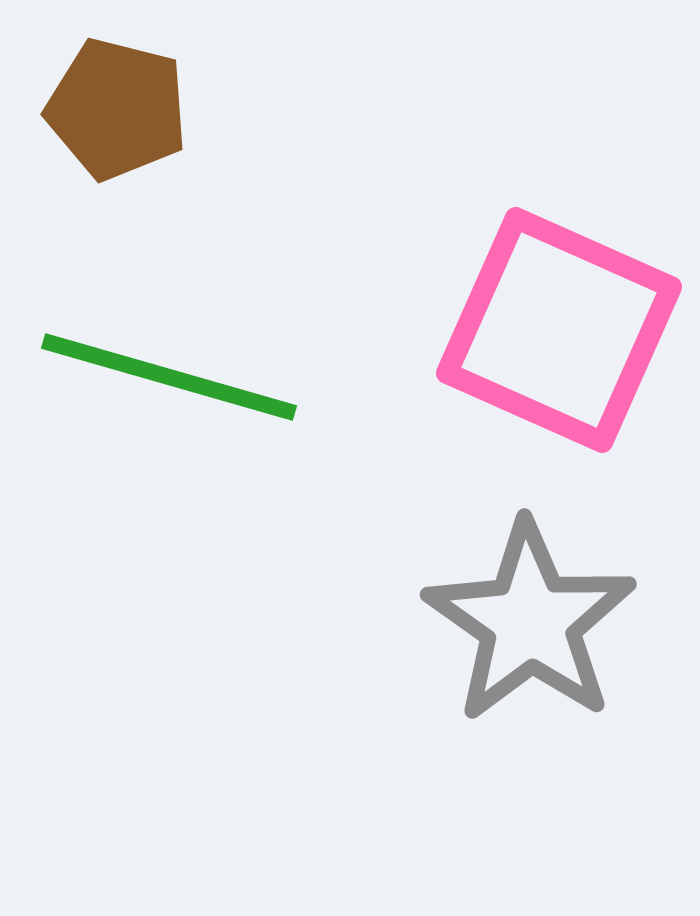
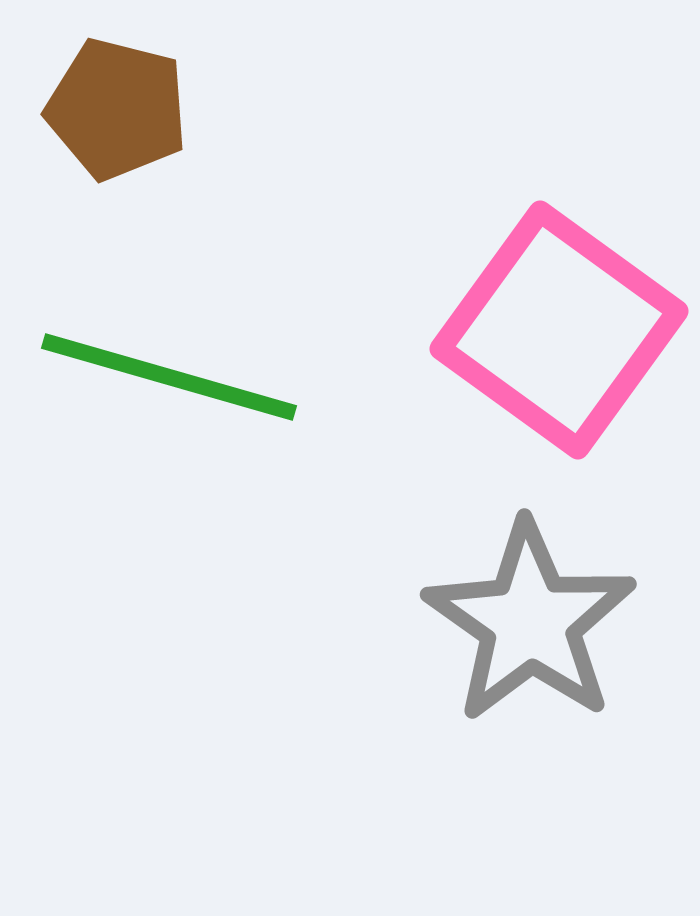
pink square: rotated 12 degrees clockwise
